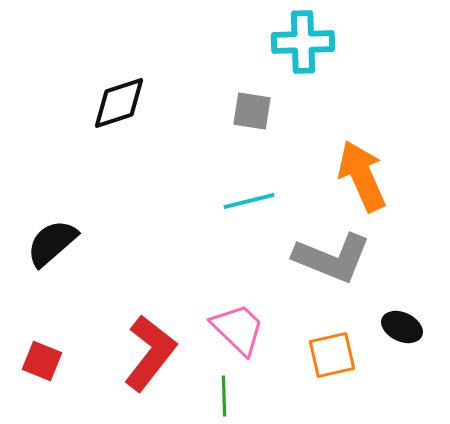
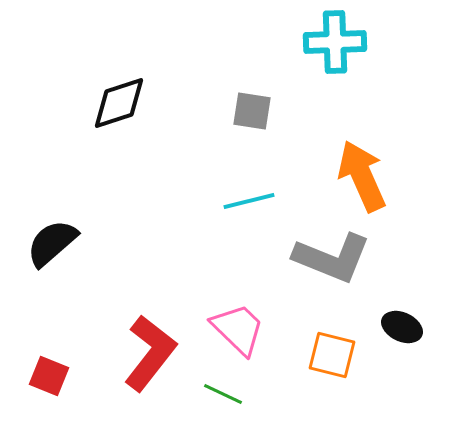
cyan cross: moved 32 px right
orange square: rotated 27 degrees clockwise
red square: moved 7 px right, 15 px down
green line: moved 1 px left, 2 px up; rotated 63 degrees counterclockwise
